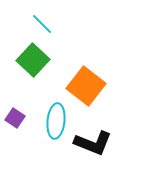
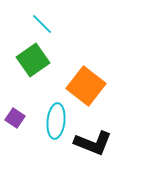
green square: rotated 12 degrees clockwise
